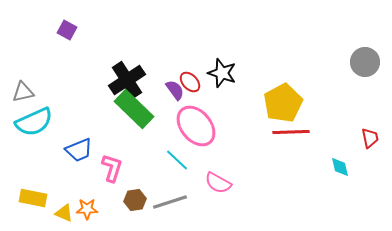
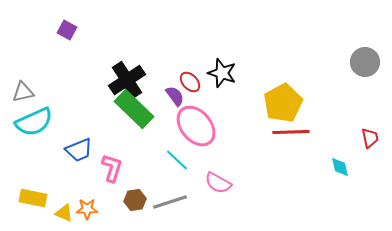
purple semicircle: moved 6 px down
